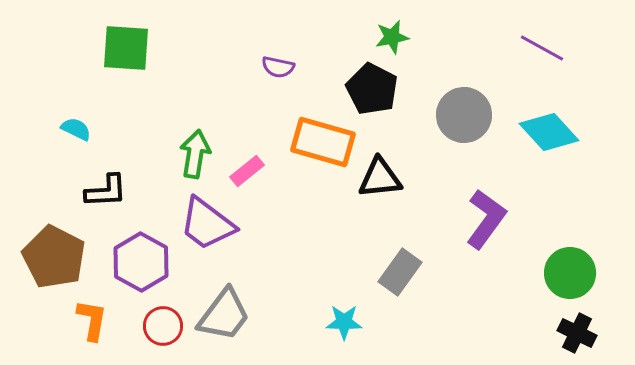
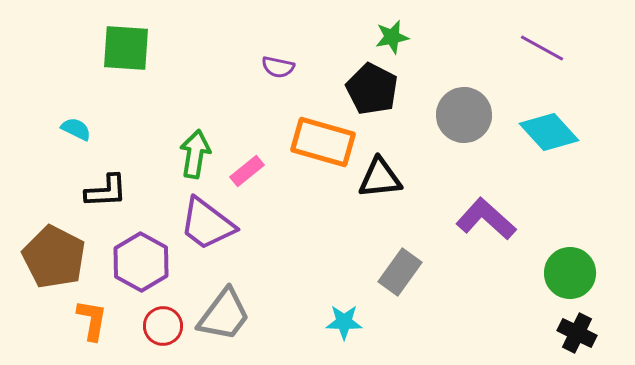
purple L-shape: rotated 84 degrees counterclockwise
